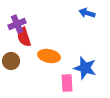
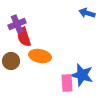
orange ellipse: moved 9 px left
blue star: moved 3 px left, 7 px down
